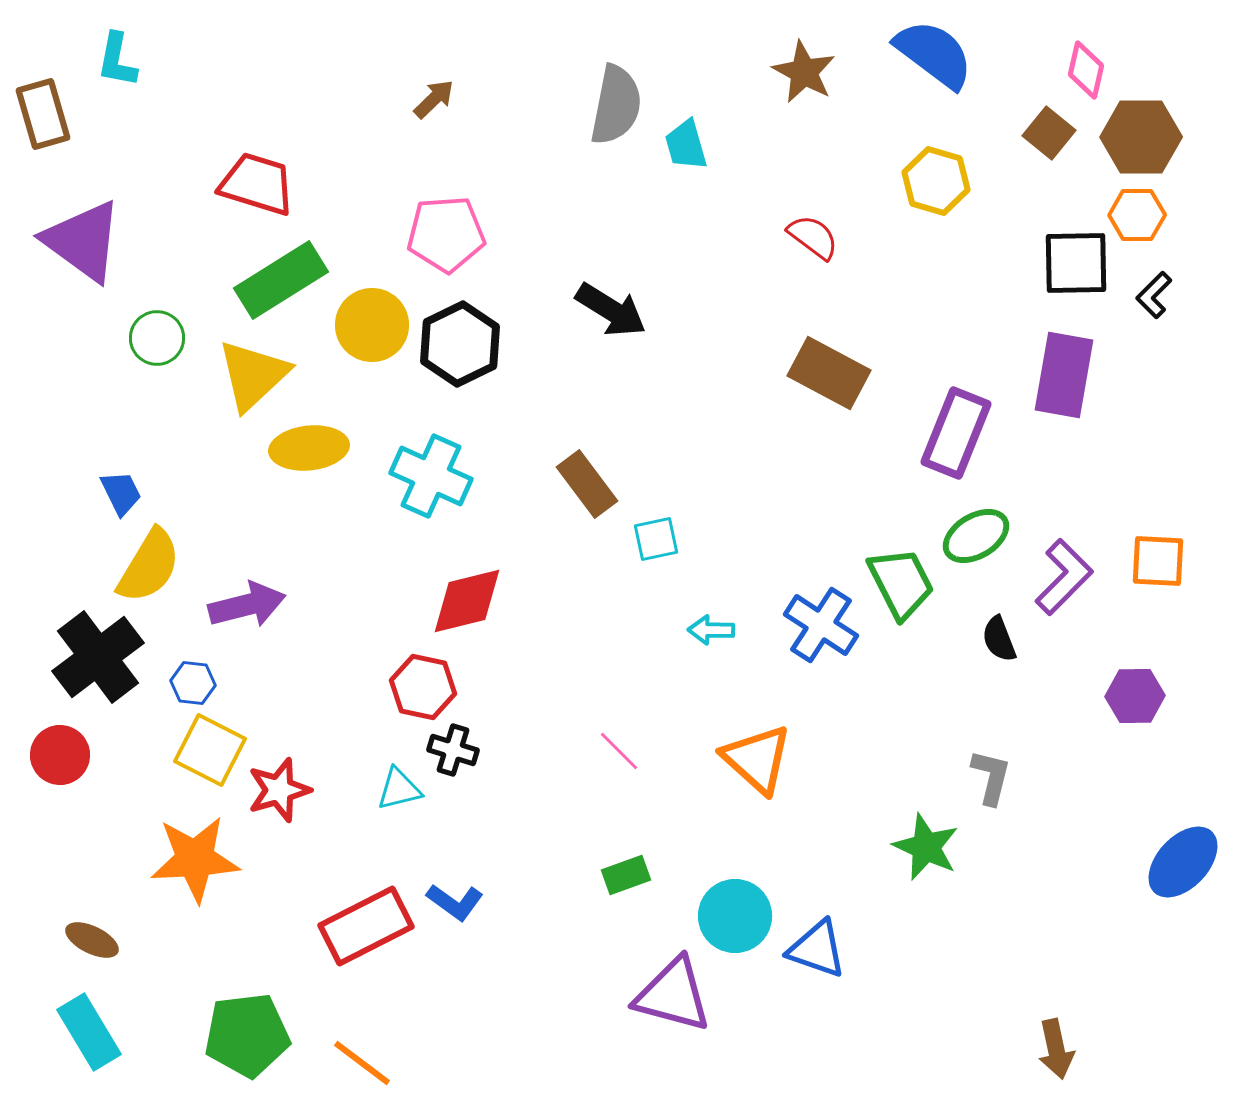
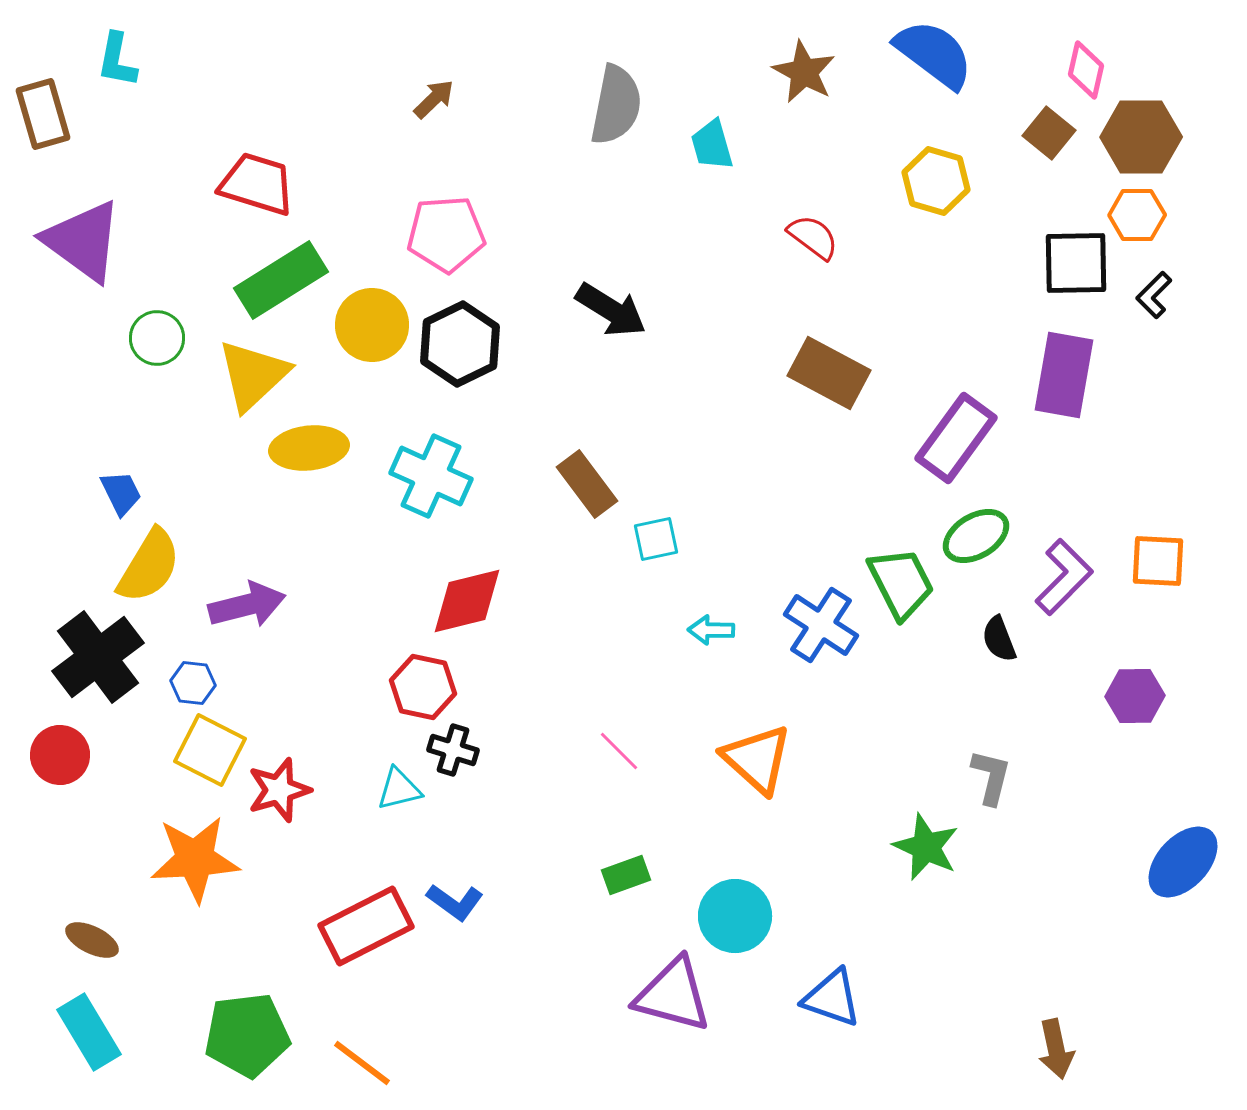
cyan trapezoid at (686, 145): moved 26 px right
purple rectangle at (956, 433): moved 5 px down; rotated 14 degrees clockwise
blue triangle at (817, 949): moved 15 px right, 49 px down
